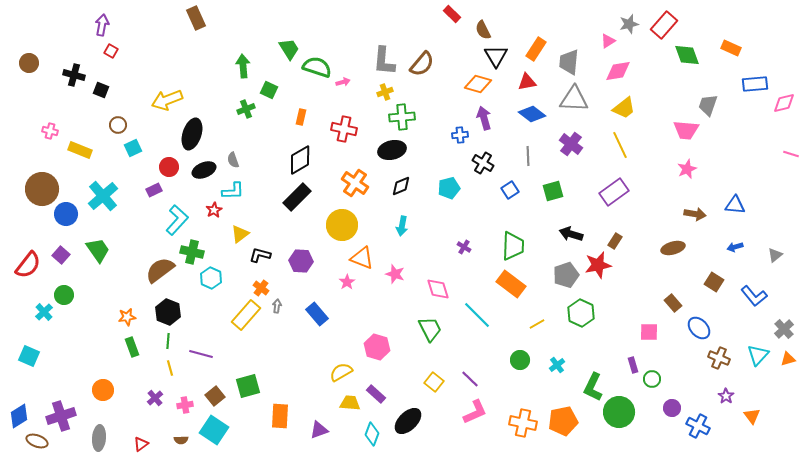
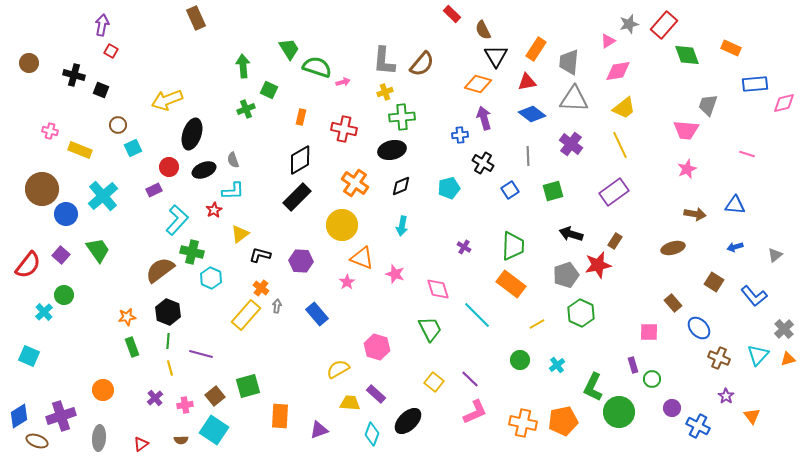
pink line at (791, 154): moved 44 px left
yellow semicircle at (341, 372): moved 3 px left, 3 px up
